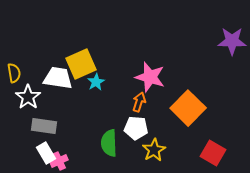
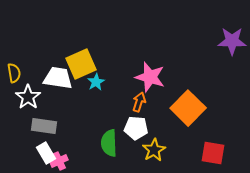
red square: rotated 20 degrees counterclockwise
